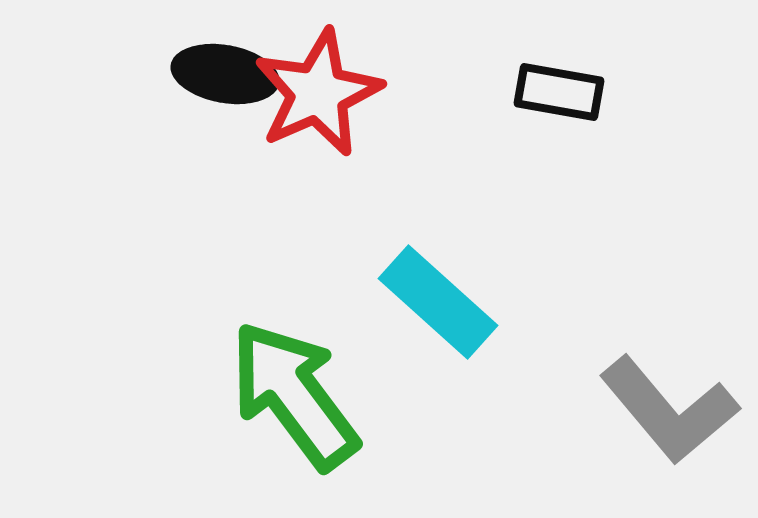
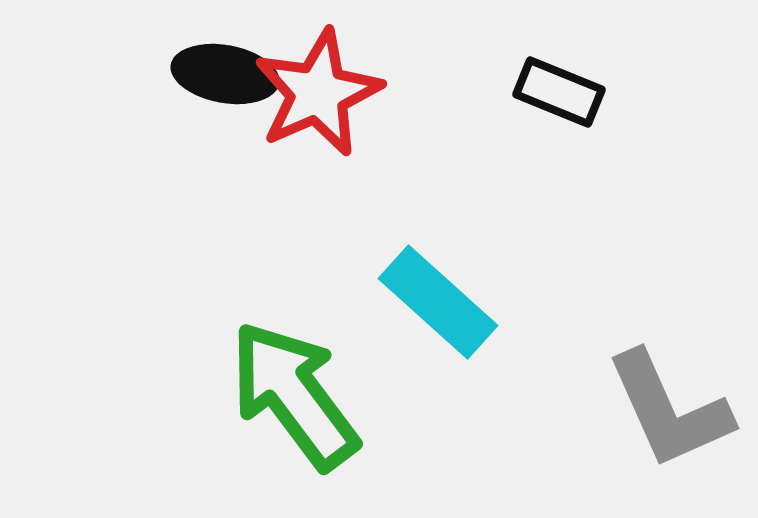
black rectangle: rotated 12 degrees clockwise
gray L-shape: rotated 16 degrees clockwise
